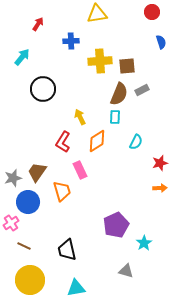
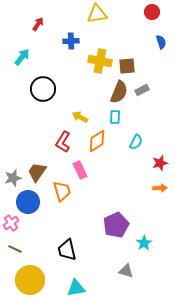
yellow cross: rotated 15 degrees clockwise
brown semicircle: moved 2 px up
yellow arrow: rotated 35 degrees counterclockwise
brown line: moved 9 px left, 3 px down
